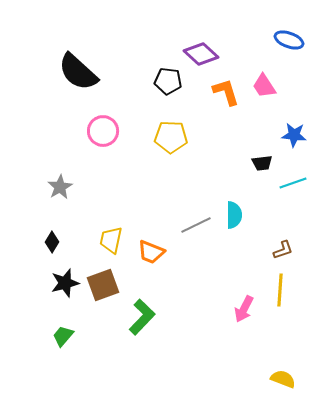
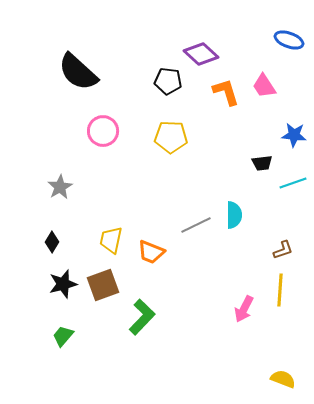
black star: moved 2 px left, 1 px down
